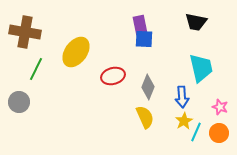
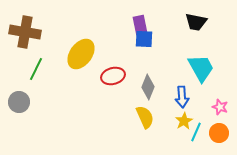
yellow ellipse: moved 5 px right, 2 px down
cyan trapezoid: rotated 16 degrees counterclockwise
